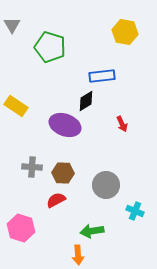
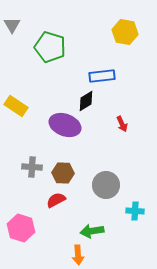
cyan cross: rotated 18 degrees counterclockwise
